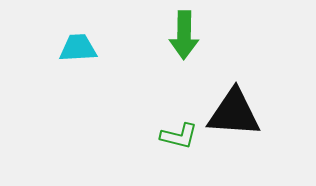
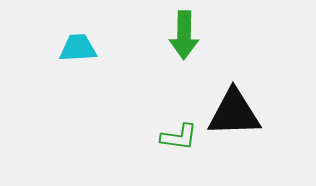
black triangle: rotated 6 degrees counterclockwise
green L-shape: moved 1 px down; rotated 6 degrees counterclockwise
